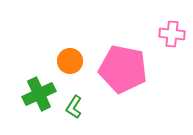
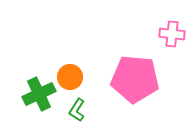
orange circle: moved 16 px down
pink pentagon: moved 12 px right, 10 px down; rotated 6 degrees counterclockwise
green L-shape: moved 3 px right, 3 px down
